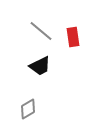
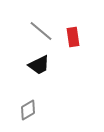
black trapezoid: moved 1 px left, 1 px up
gray diamond: moved 1 px down
